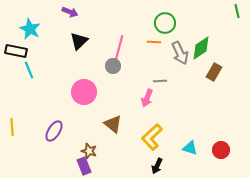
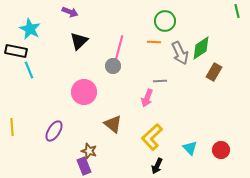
green circle: moved 2 px up
cyan triangle: rotated 28 degrees clockwise
